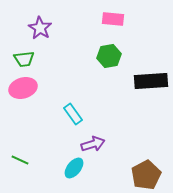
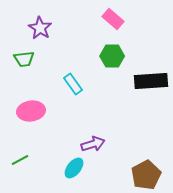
pink rectangle: rotated 35 degrees clockwise
green hexagon: moved 3 px right; rotated 10 degrees clockwise
pink ellipse: moved 8 px right, 23 px down; rotated 8 degrees clockwise
cyan rectangle: moved 30 px up
green line: rotated 54 degrees counterclockwise
